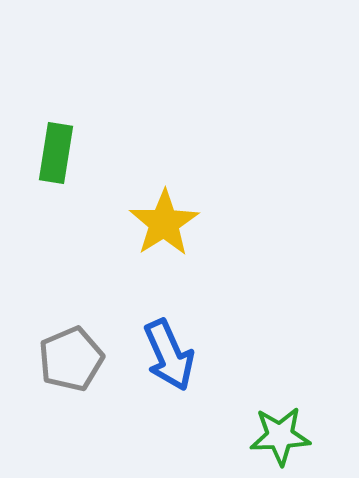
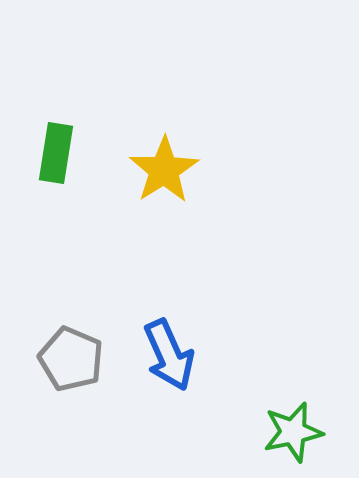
yellow star: moved 53 px up
gray pentagon: rotated 26 degrees counterclockwise
green star: moved 13 px right, 4 px up; rotated 10 degrees counterclockwise
